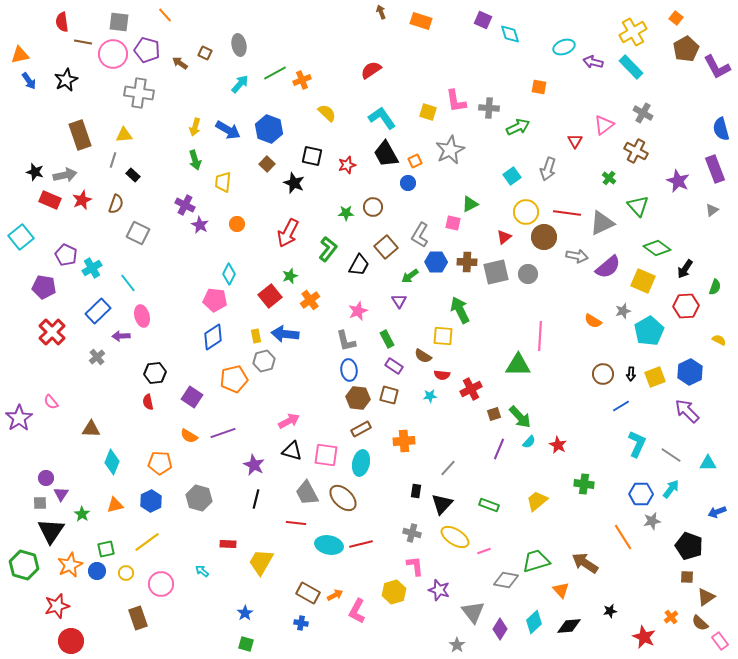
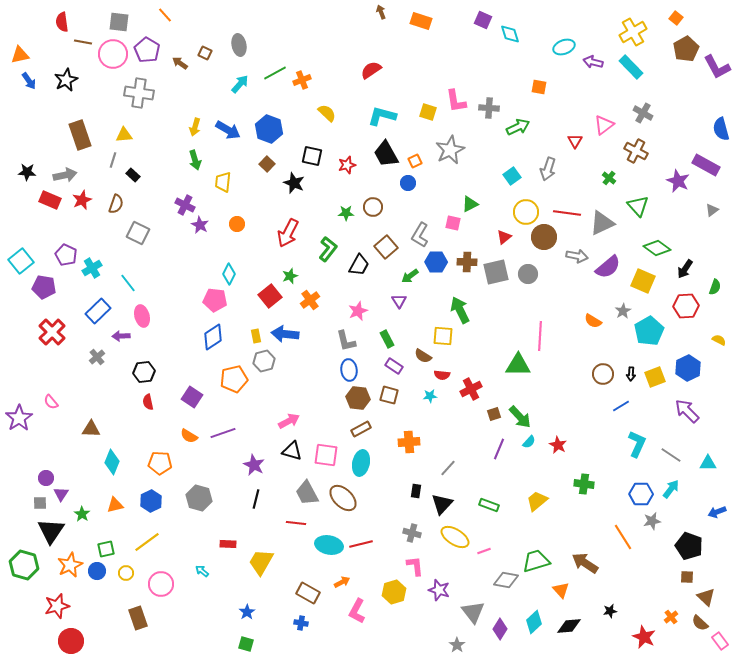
purple pentagon at (147, 50): rotated 15 degrees clockwise
cyan L-shape at (382, 118): moved 2 px up; rotated 40 degrees counterclockwise
purple rectangle at (715, 169): moved 9 px left, 4 px up; rotated 40 degrees counterclockwise
black star at (35, 172): moved 8 px left; rotated 12 degrees counterclockwise
cyan square at (21, 237): moved 24 px down
gray star at (623, 311): rotated 14 degrees counterclockwise
blue hexagon at (690, 372): moved 2 px left, 4 px up
black hexagon at (155, 373): moved 11 px left, 1 px up
orange cross at (404, 441): moved 5 px right, 1 px down
orange arrow at (335, 595): moved 7 px right, 13 px up
brown triangle at (706, 597): rotated 42 degrees counterclockwise
blue star at (245, 613): moved 2 px right, 1 px up
